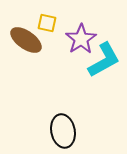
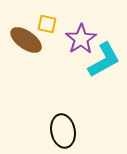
yellow square: moved 1 px down
